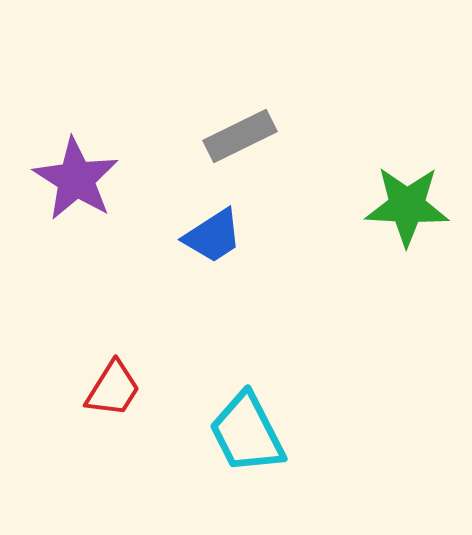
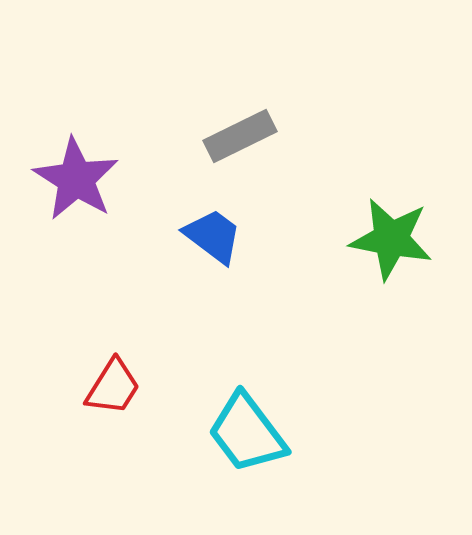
green star: moved 16 px left, 33 px down; rotated 8 degrees clockwise
blue trapezoid: rotated 110 degrees counterclockwise
red trapezoid: moved 2 px up
cyan trapezoid: rotated 10 degrees counterclockwise
